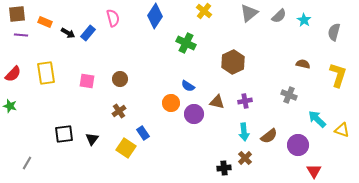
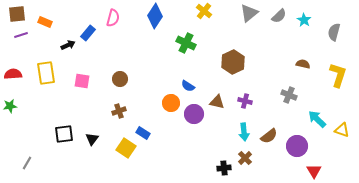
pink semicircle at (113, 18): rotated 30 degrees clockwise
black arrow at (68, 33): moved 12 px down; rotated 56 degrees counterclockwise
purple line at (21, 35): rotated 24 degrees counterclockwise
red semicircle at (13, 74): rotated 138 degrees counterclockwise
pink square at (87, 81): moved 5 px left
purple cross at (245, 101): rotated 24 degrees clockwise
green star at (10, 106): rotated 24 degrees counterclockwise
brown cross at (119, 111): rotated 16 degrees clockwise
blue rectangle at (143, 133): rotated 24 degrees counterclockwise
purple circle at (298, 145): moved 1 px left, 1 px down
